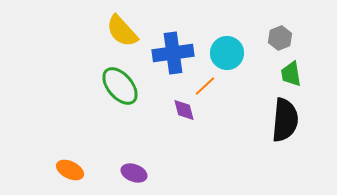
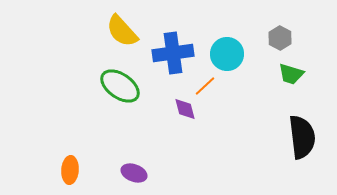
gray hexagon: rotated 10 degrees counterclockwise
cyan circle: moved 1 px down
green trapezoid: rotated 64 degrees counterclockwise
green ellipse: rotated 15 degrees counterclockwise
purple diamond: moved 1 px right, 1 px up
black semicircle: moved 17 px right, 17 px down; rotated 12 degrees counterclockwise
orange ellipse: rotated 68 degrees clockwise
